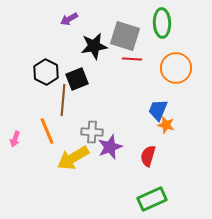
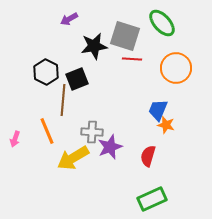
green ellipse: rotated 40 degrees counterclockwise
